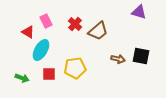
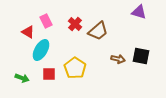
yellow pentagon: rotated 30 degrees counterclockwise
